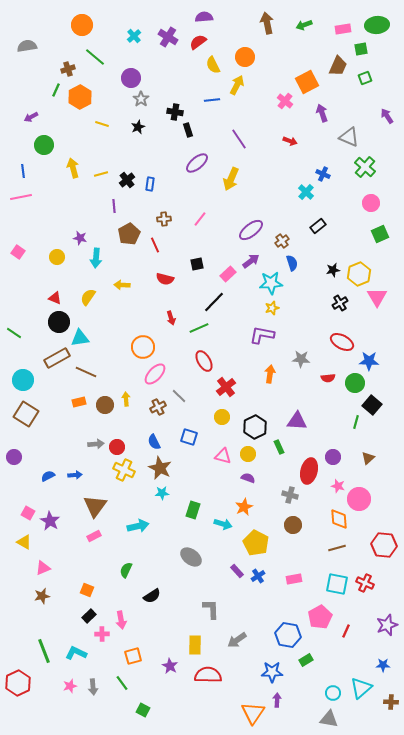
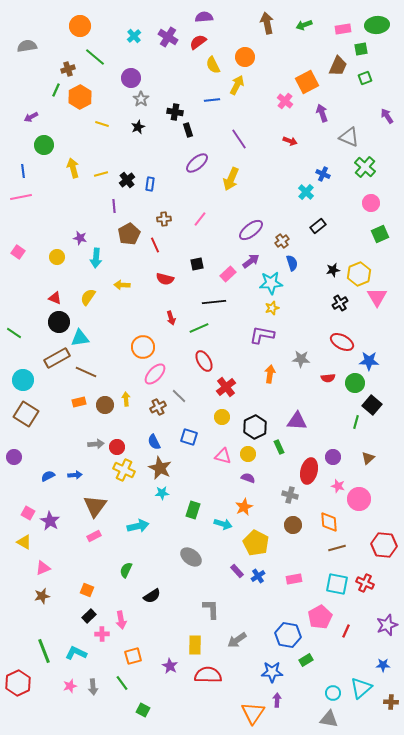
orange circle at (82, 25): moved 2 px left, 1 px down
black line at (214, 302): rotated 40 degrees clockwise
orange diamond at (339, 519): moved 10 px left, 3 px down
